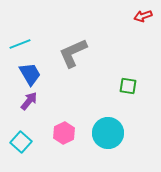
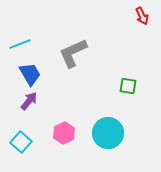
red arrow: moved 1 px left; rotated 96 degrees counterclockwise
